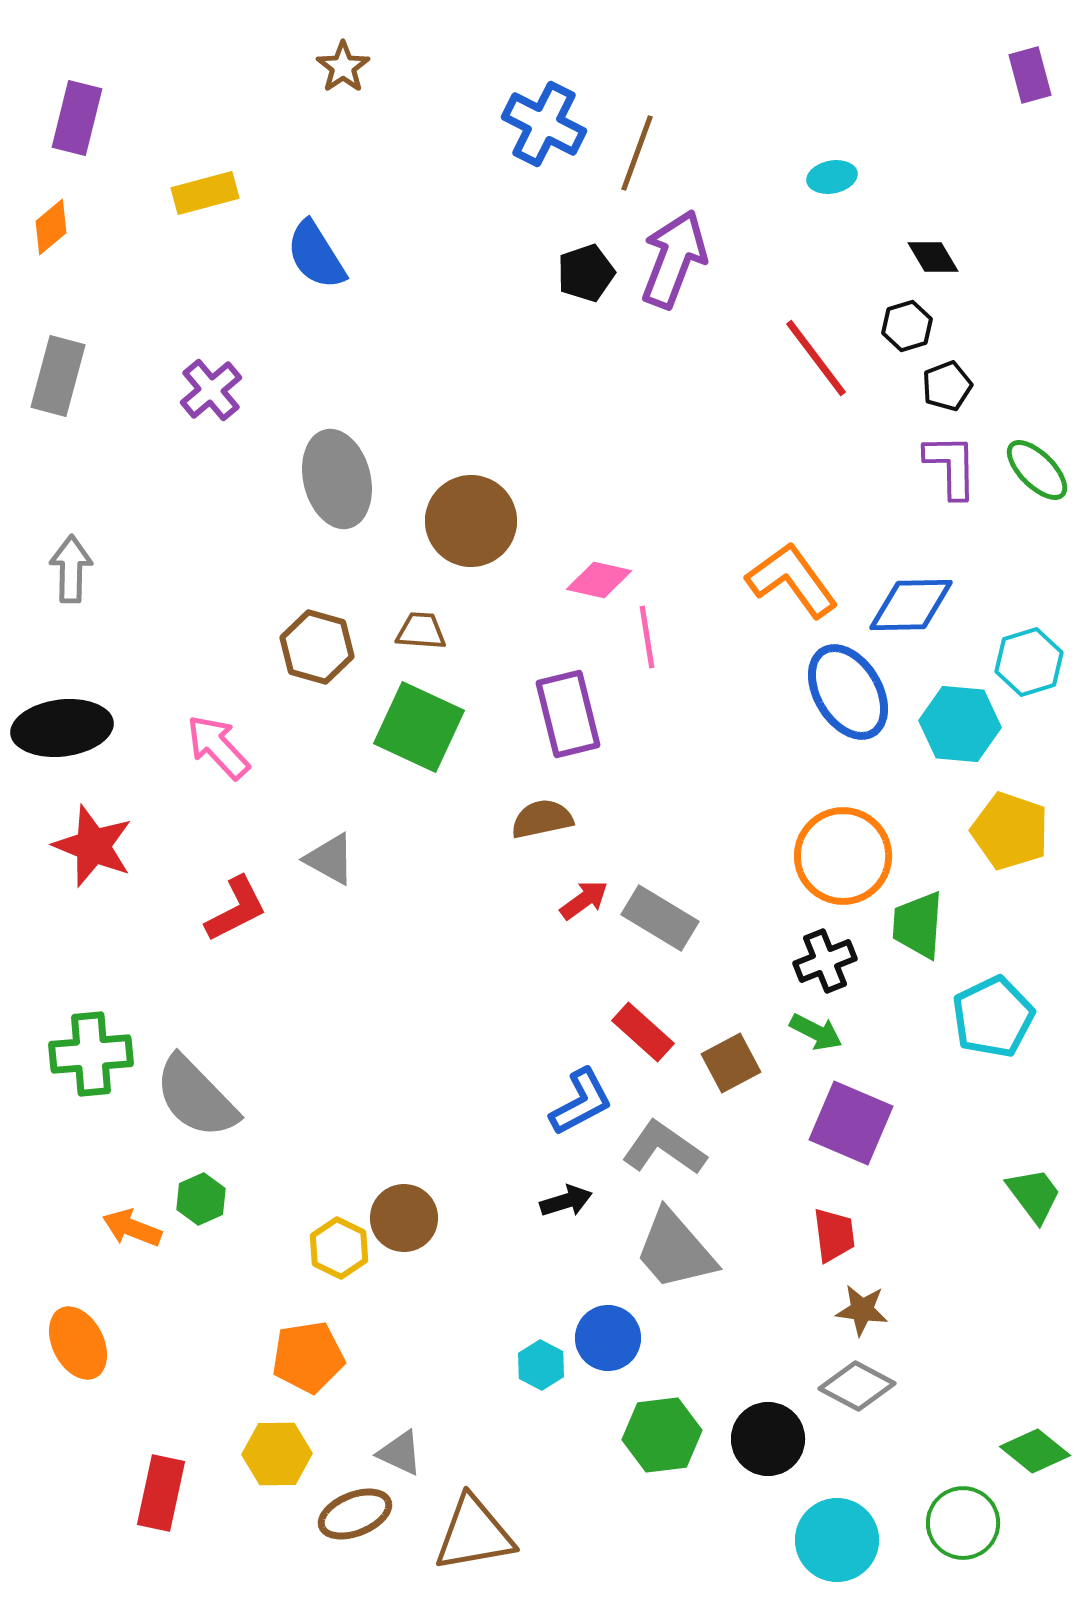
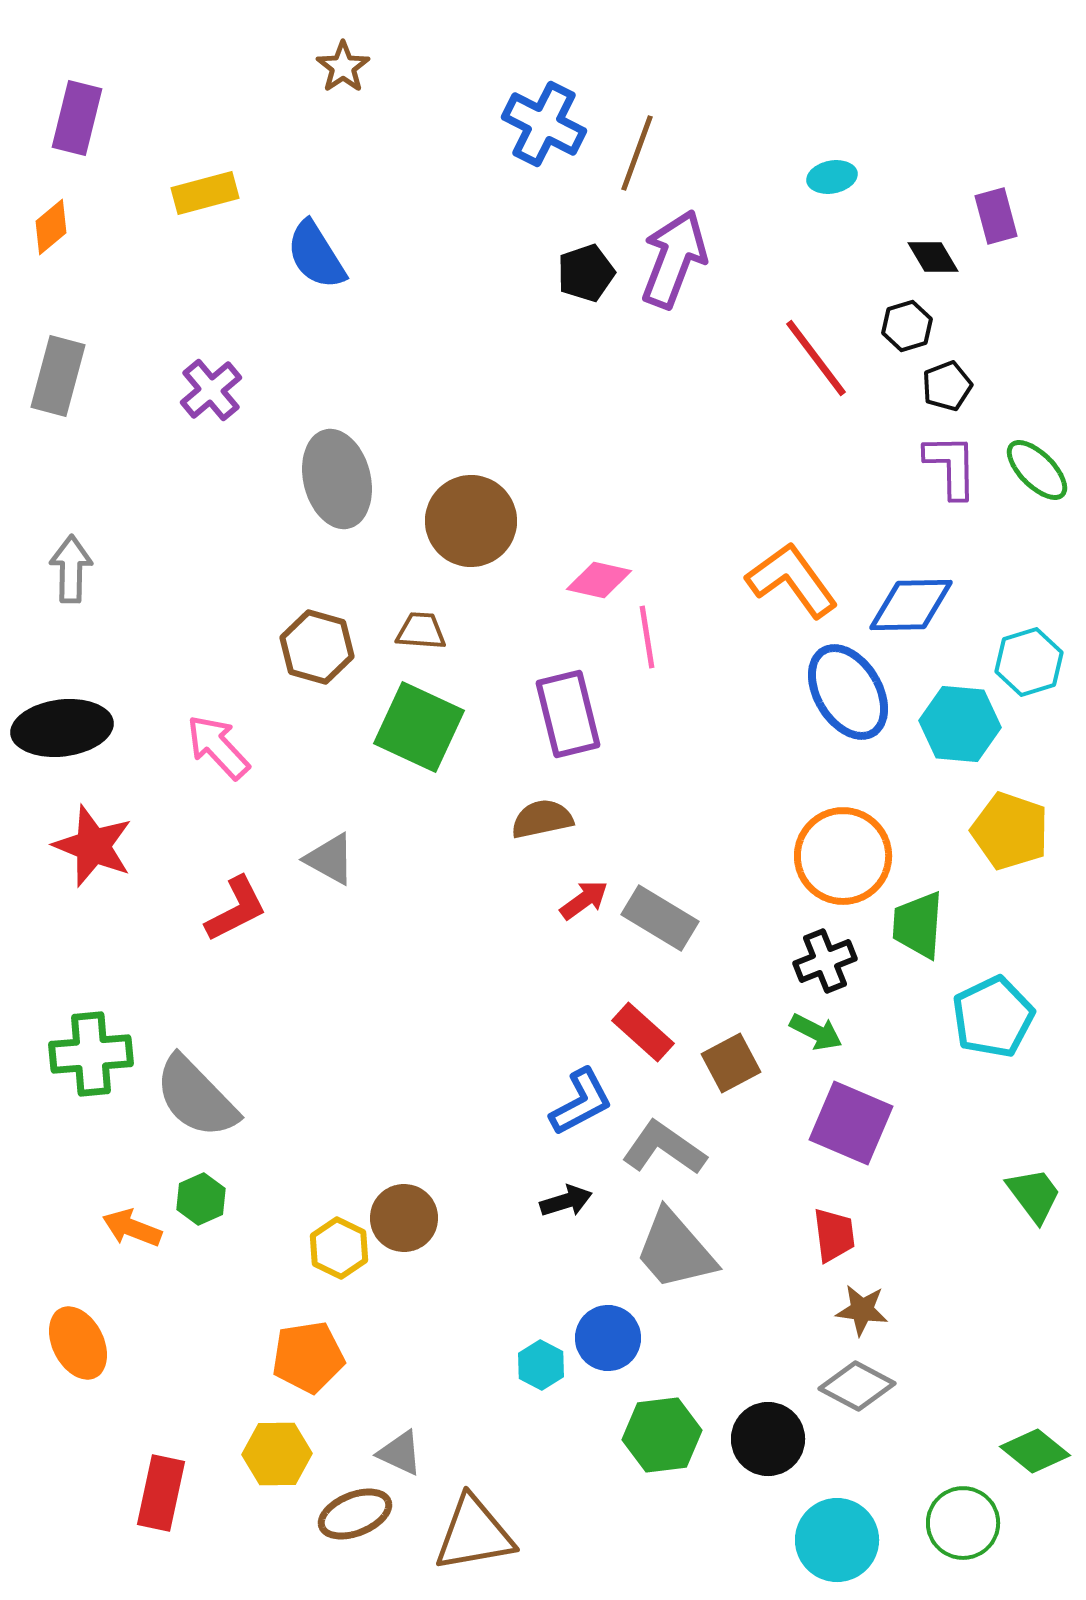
purple rectangle at (1030, 75): moved 34 px left, 141 px down
